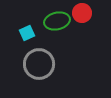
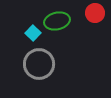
red circle: moved 13 px right
cyan square: moved 6 px right; rotated 21 degrees counterclockwise
